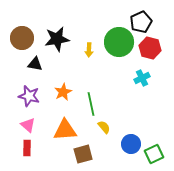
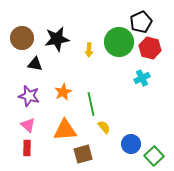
green square: moved 2 px down; rotated 18 degrees counterclockwise
